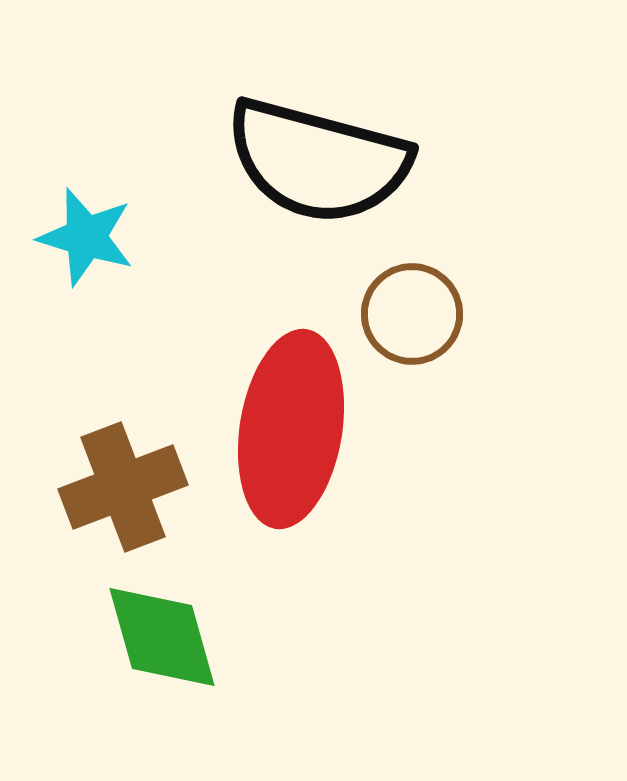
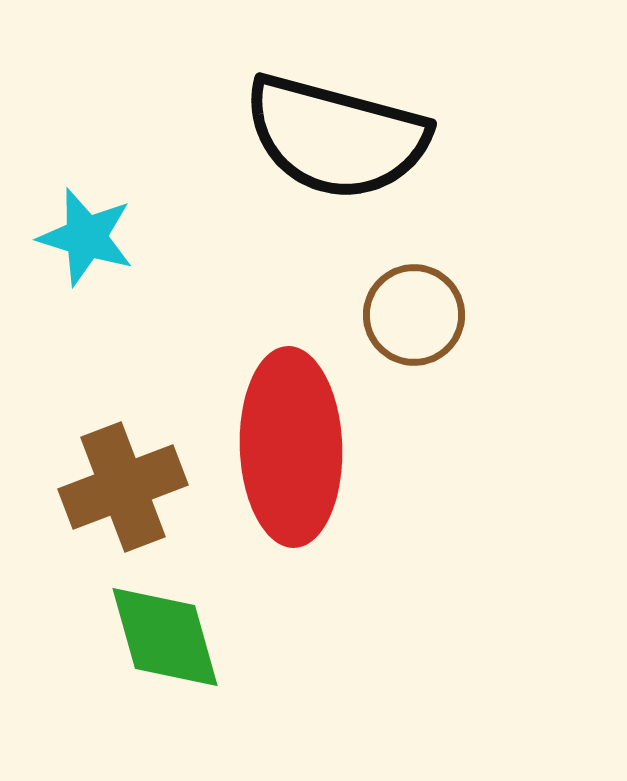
black semicircle: moved 18 px right, 24 px up
brown circle: moved 2 px right, 1 px down
red ellipse: moved 18 px down; rotated 11 degrees counterclockwise
green diamond: moved 3 px right
